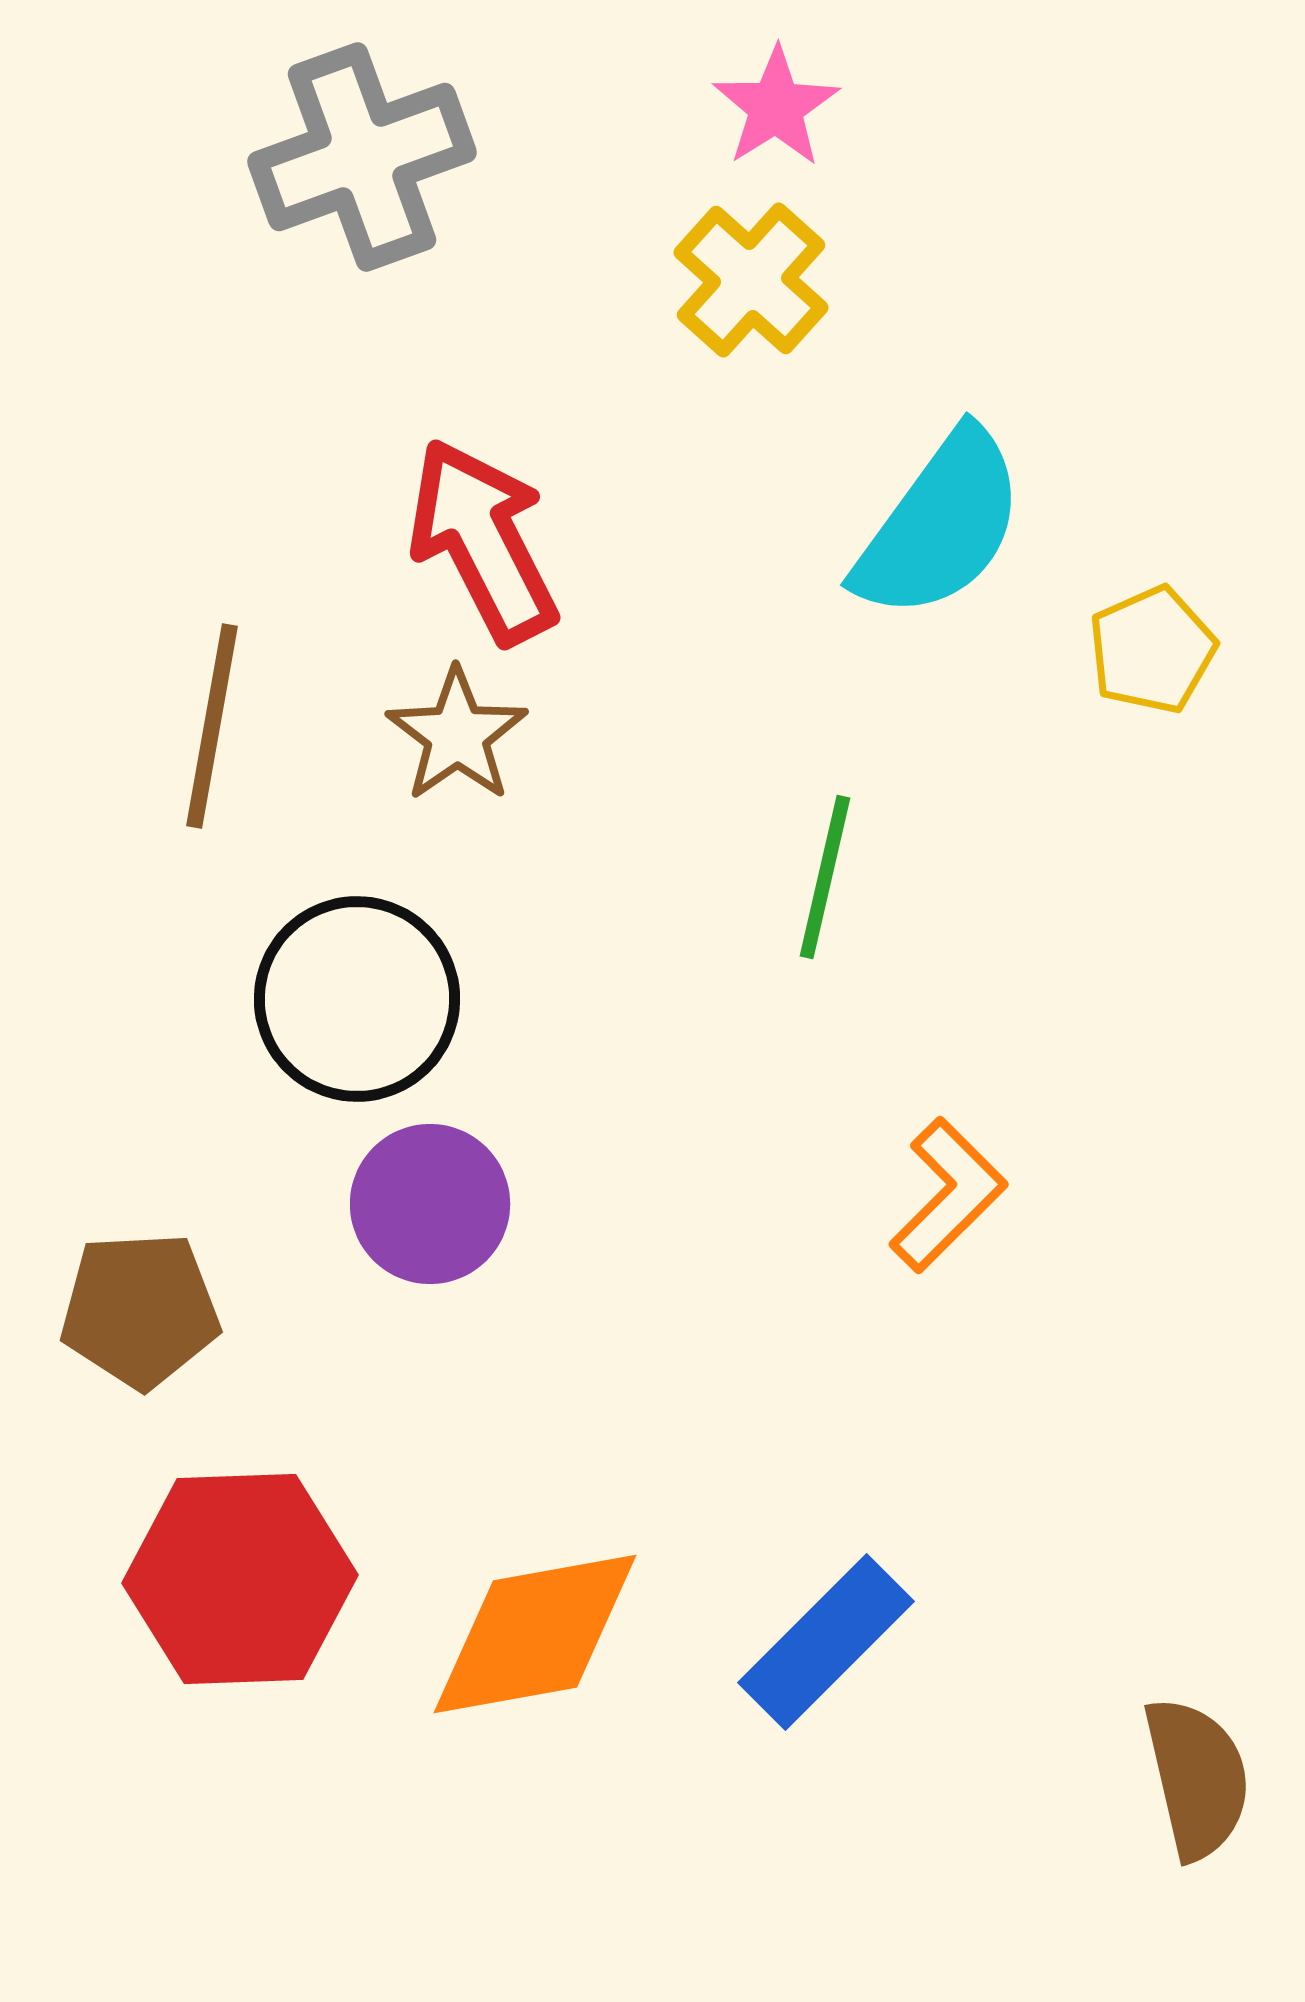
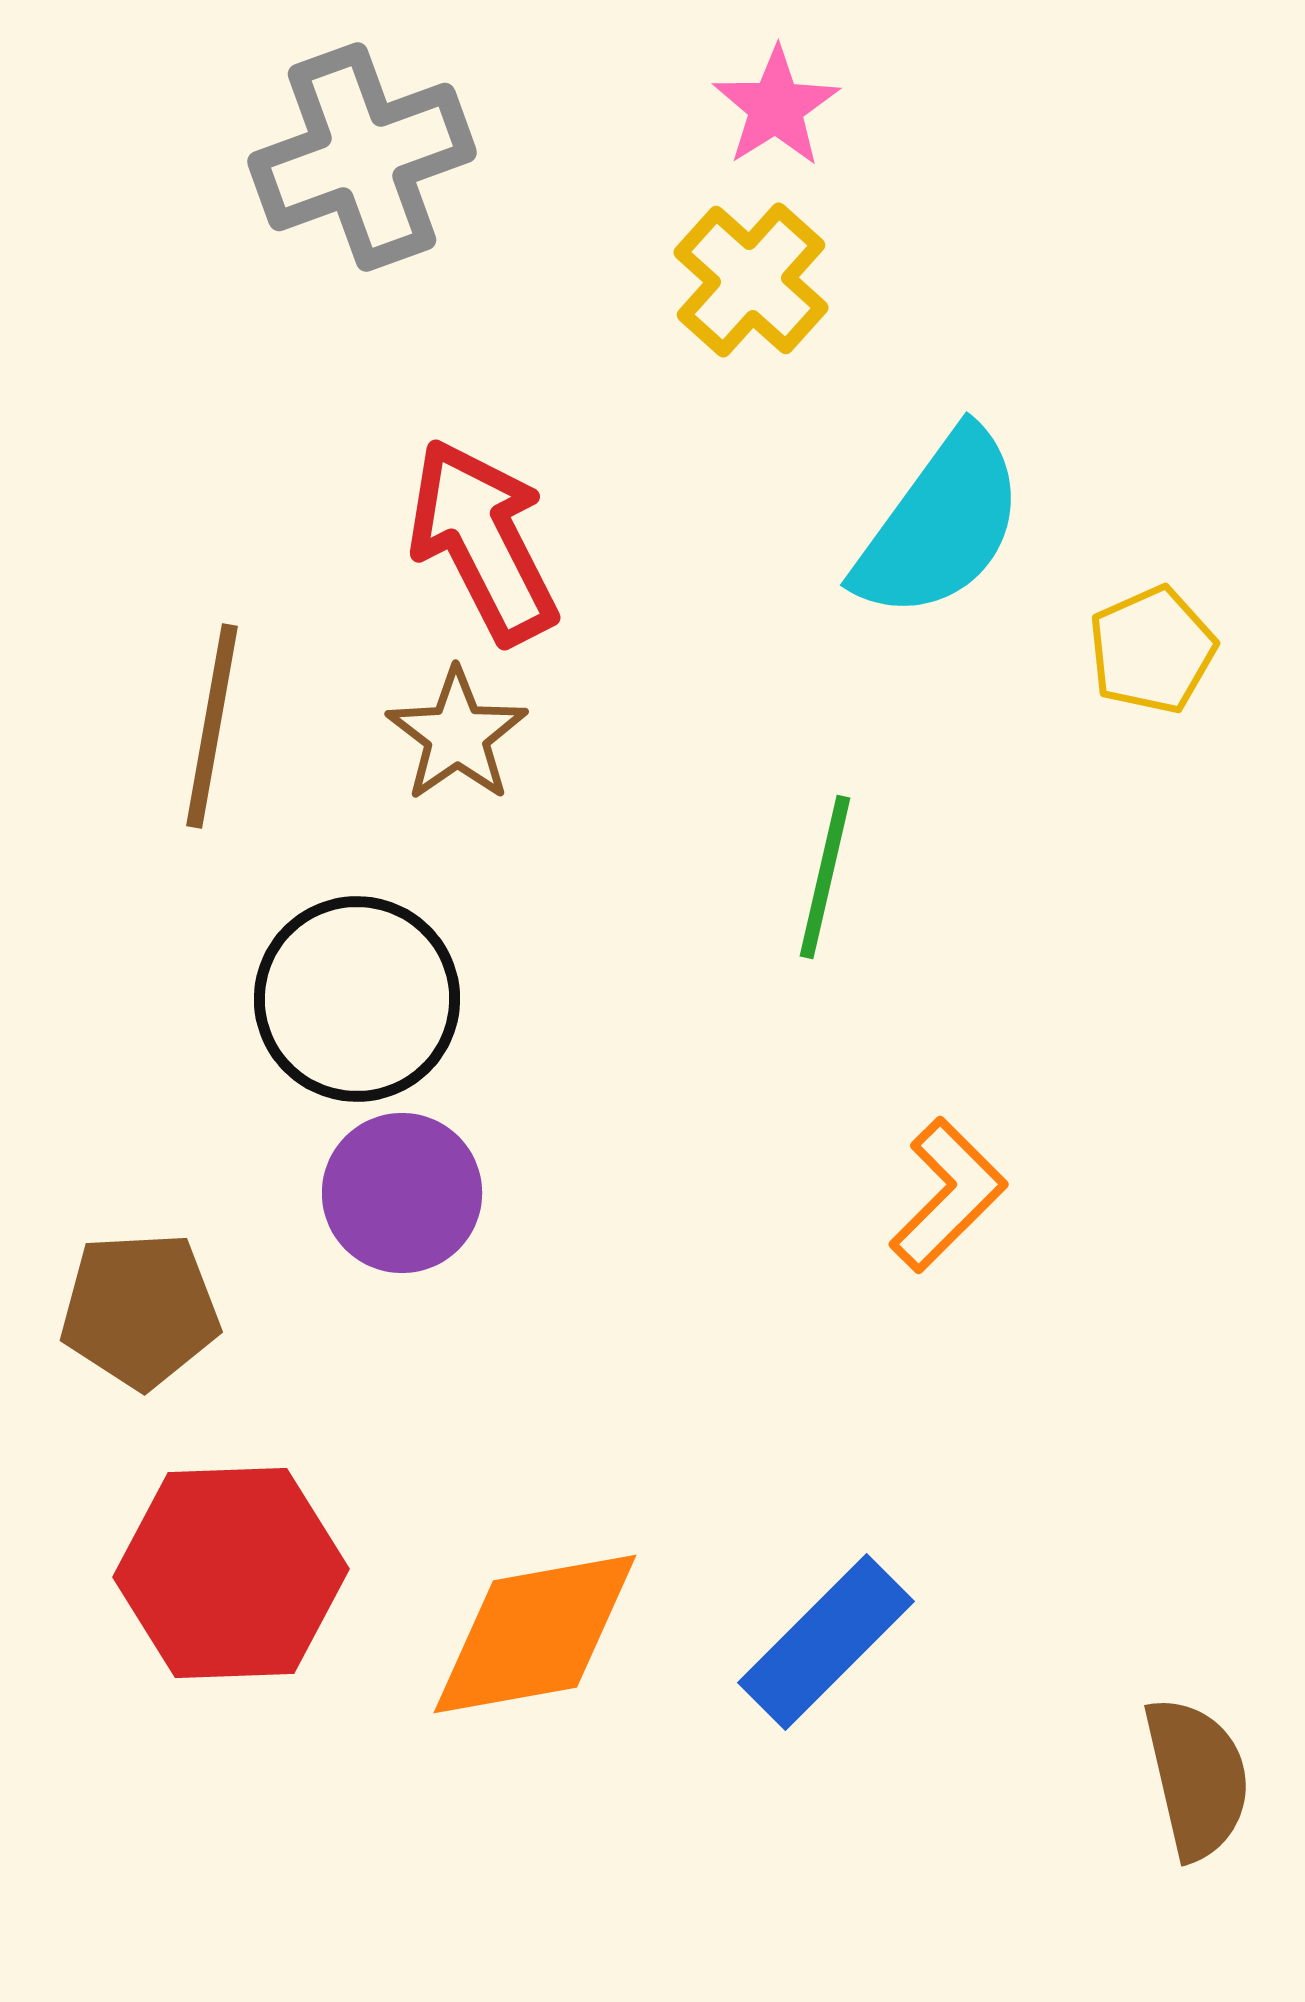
purple circle: moved 28 px left, 11 px up
red hexagon: moved 9 px left, 6 px up
